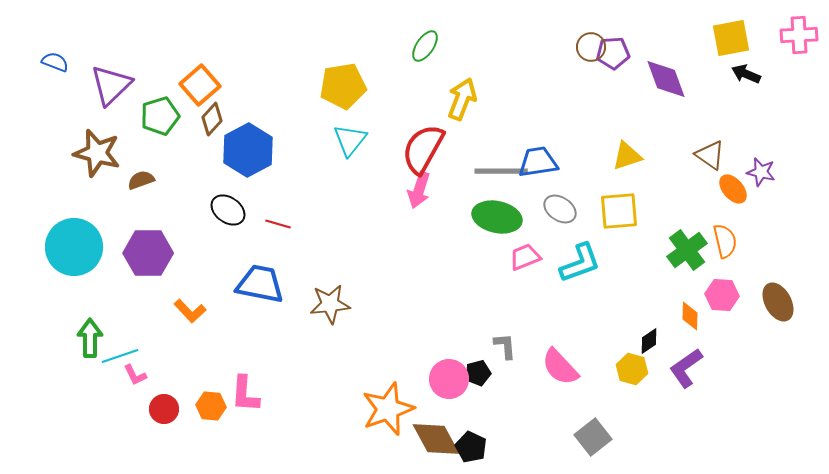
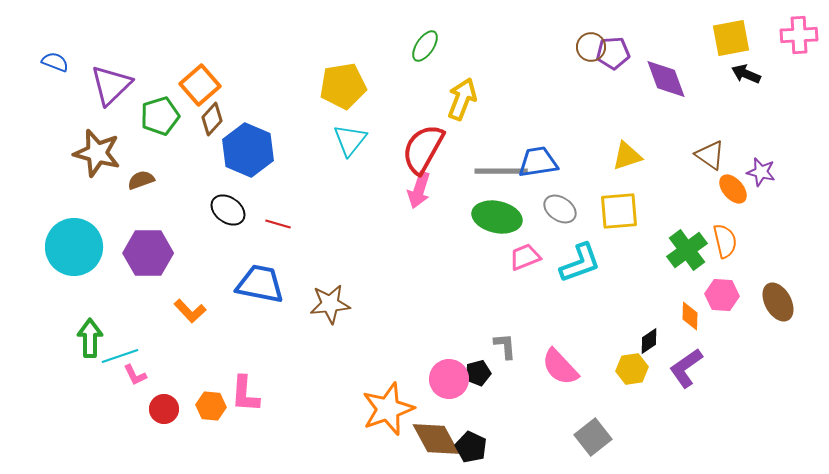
blue hexagon at (248, 150): rotated 9 degrees counterclockwise
yellow hexagon at (632, 369): rotated 24 degrees counterclockwise
